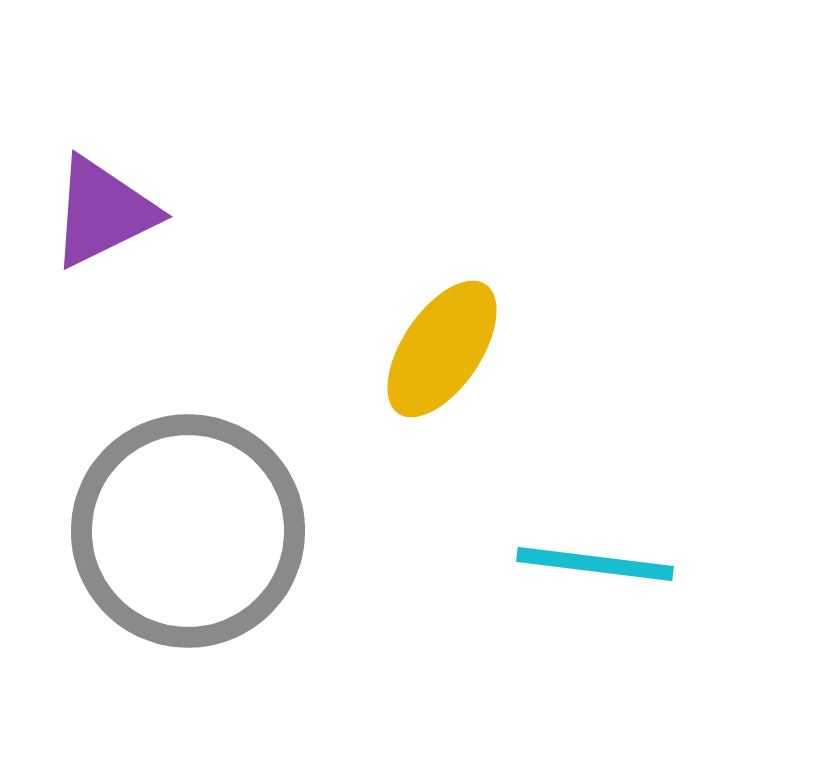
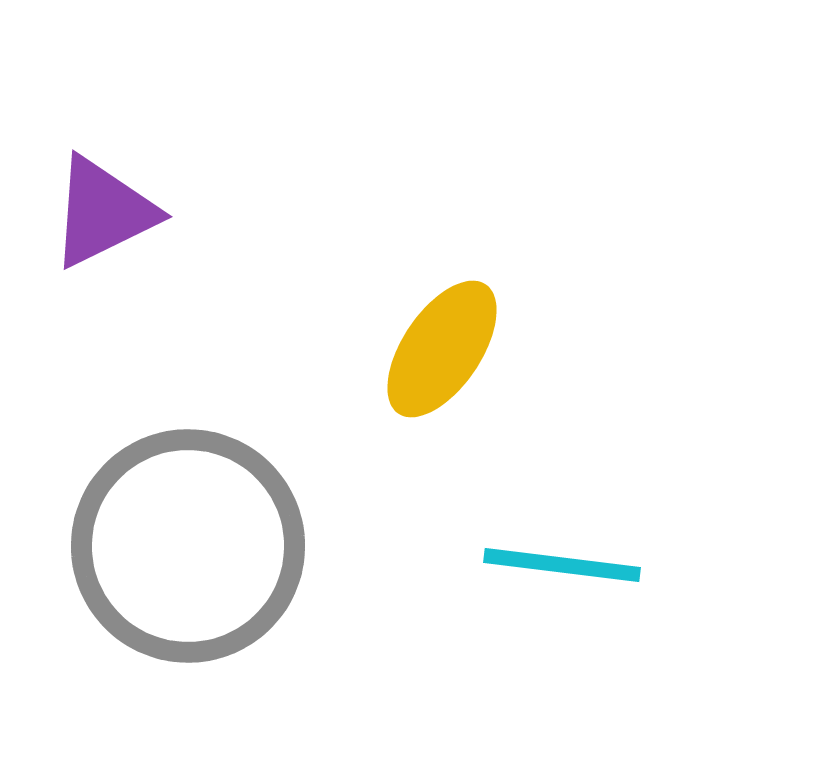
gray circle: moved 15 px down
cyan line: moved 33 px left, 1 px down
